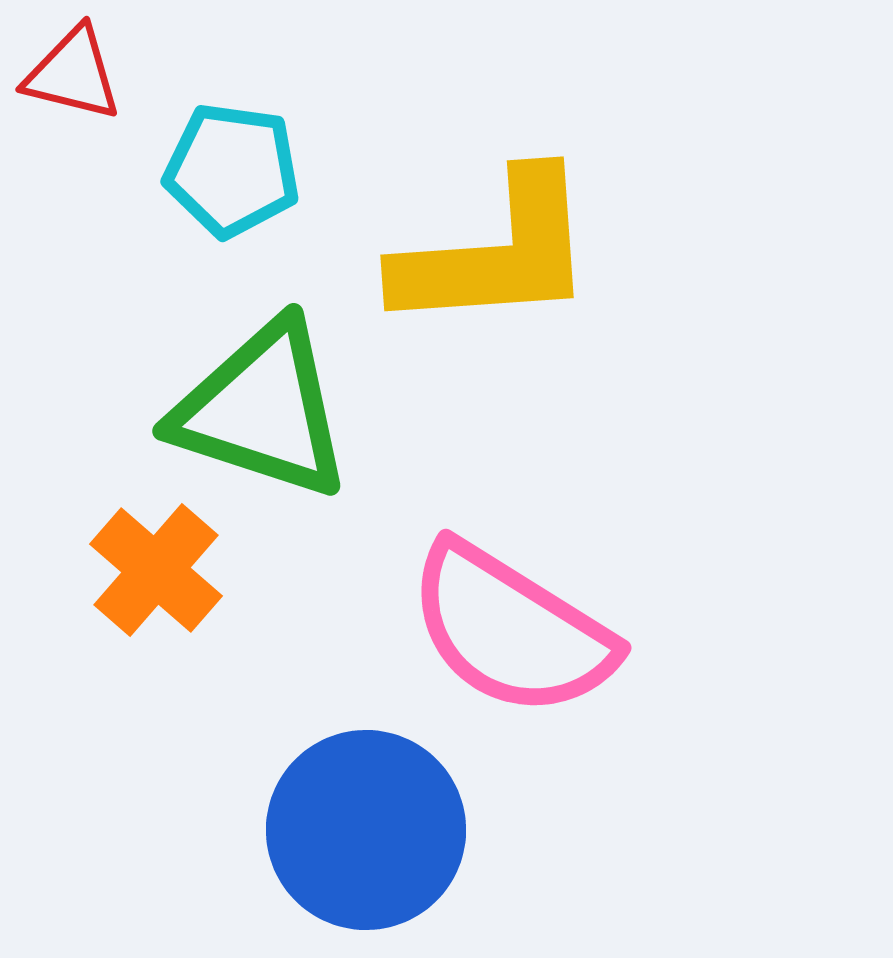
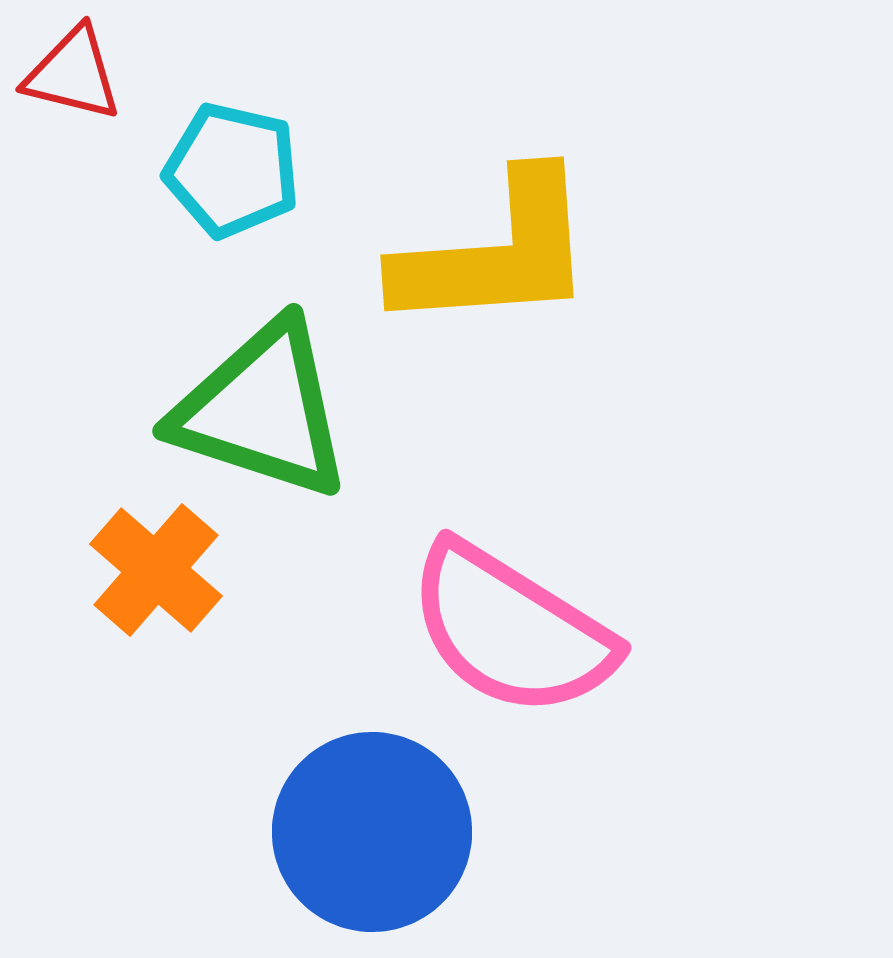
cyan pentagon: rotated 5 degrees clockwise
blue circle: moved 6 px right, 2 px down
